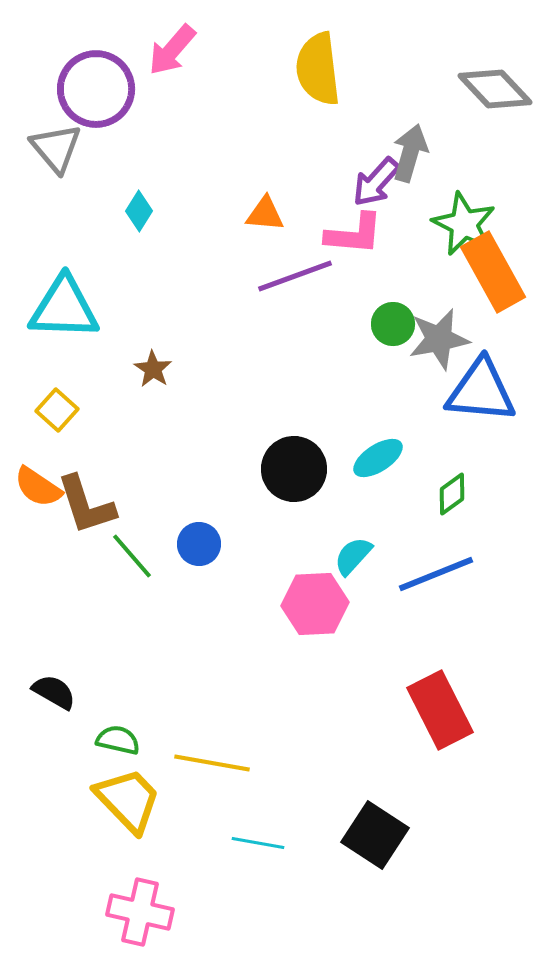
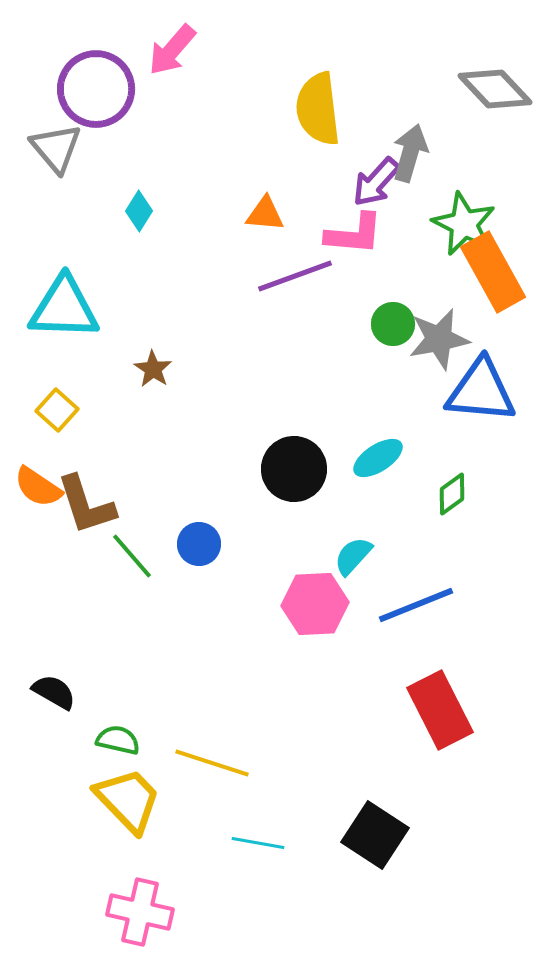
yellow semicircle: moved 40 px down
blue line: moved 20 px left, 31 px down
yellow line: rotated 8 degrees clockwise
